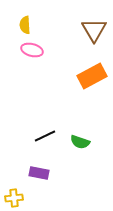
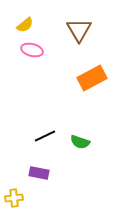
yellow semicircle: rotated 126 degrees counterclockwise
brown triangle: moved 15 px left
orange rectangle: moved 2 px down
